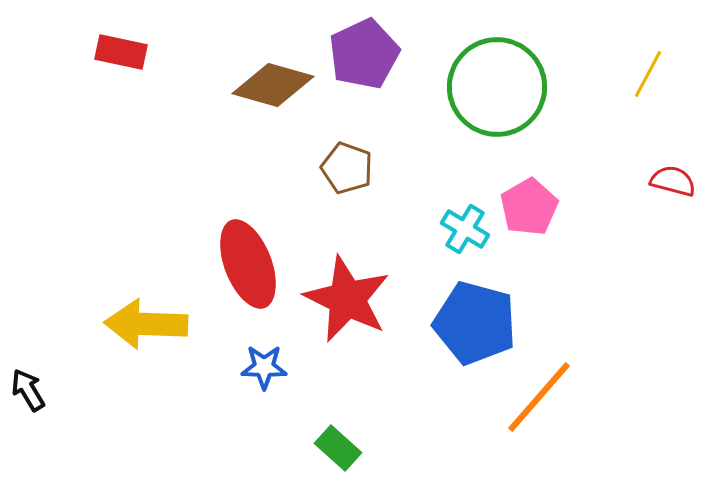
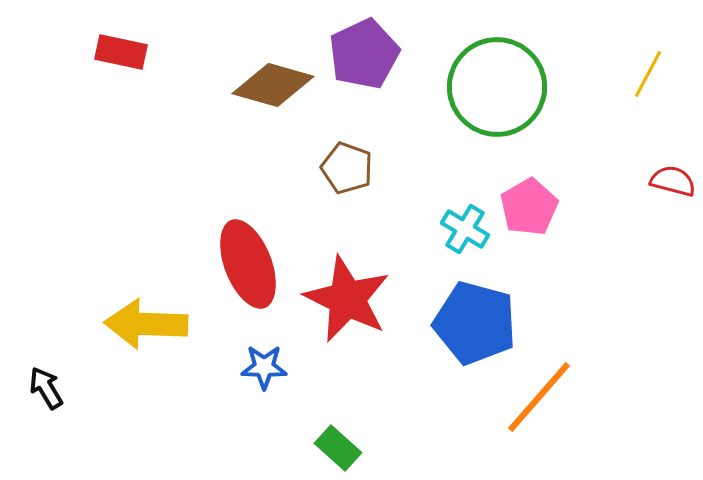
black arrow: moved 18 px right, 2 px up
